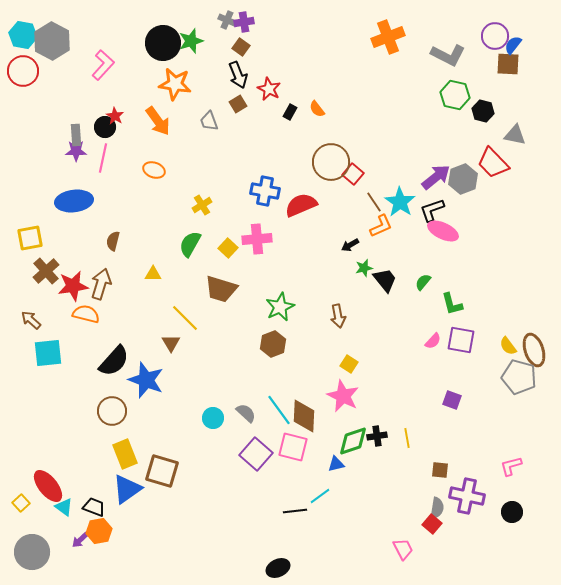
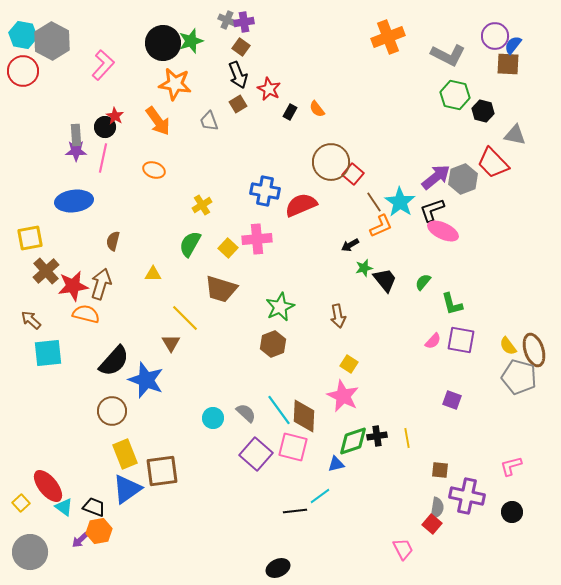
brown square at (162, 471): rotated 24 degrees counterclockwise
gray circle at (32, 552): moved 2 px left
